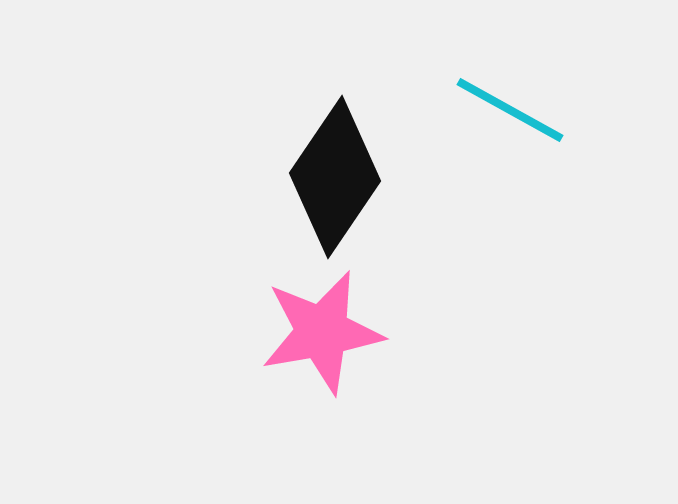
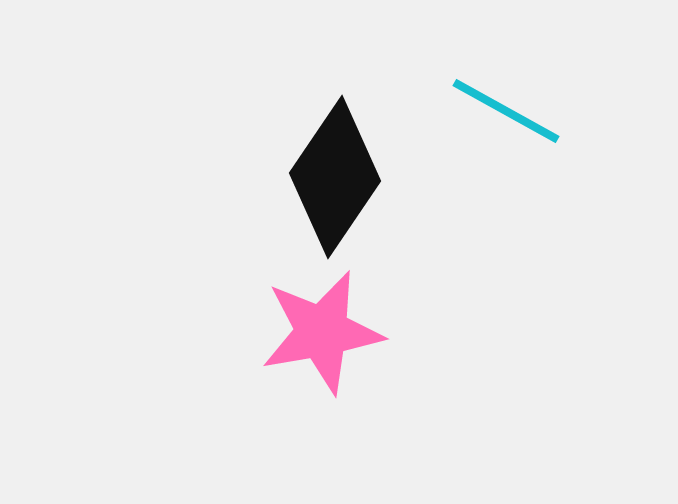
cyan line: moved 4 px left, 1 px down
